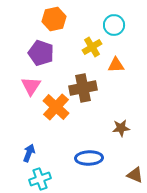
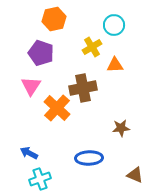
orange triangle: moved 1 px left
orange cross: moved 1 px right, 1 px down
blue arrow: rotated 84 degrees counterclockwise
